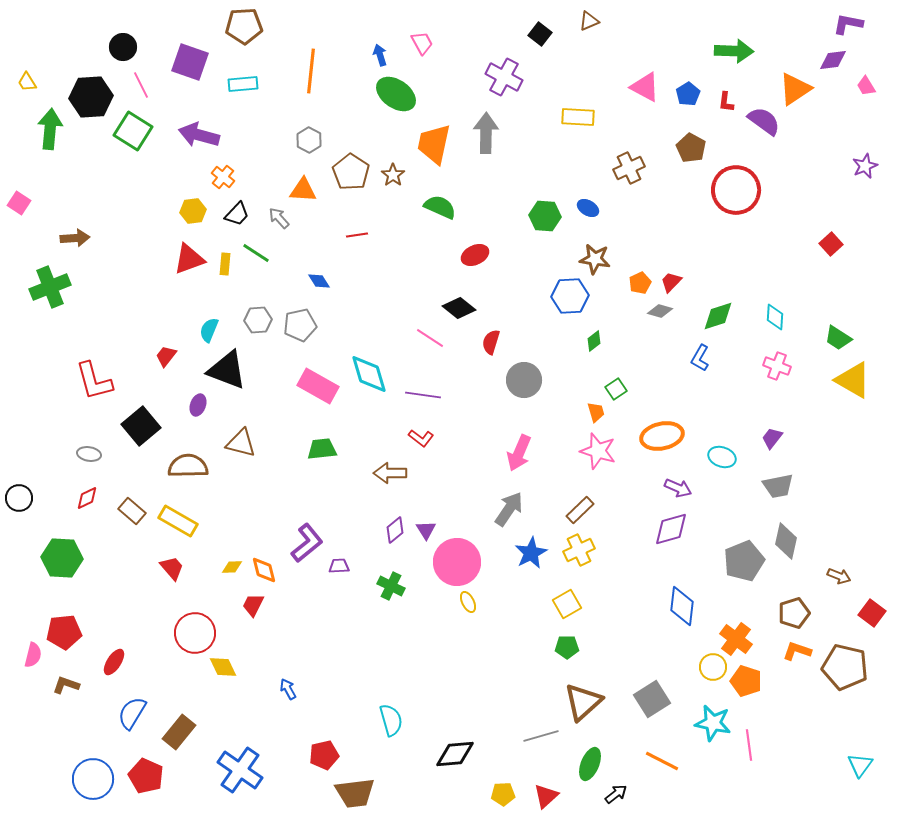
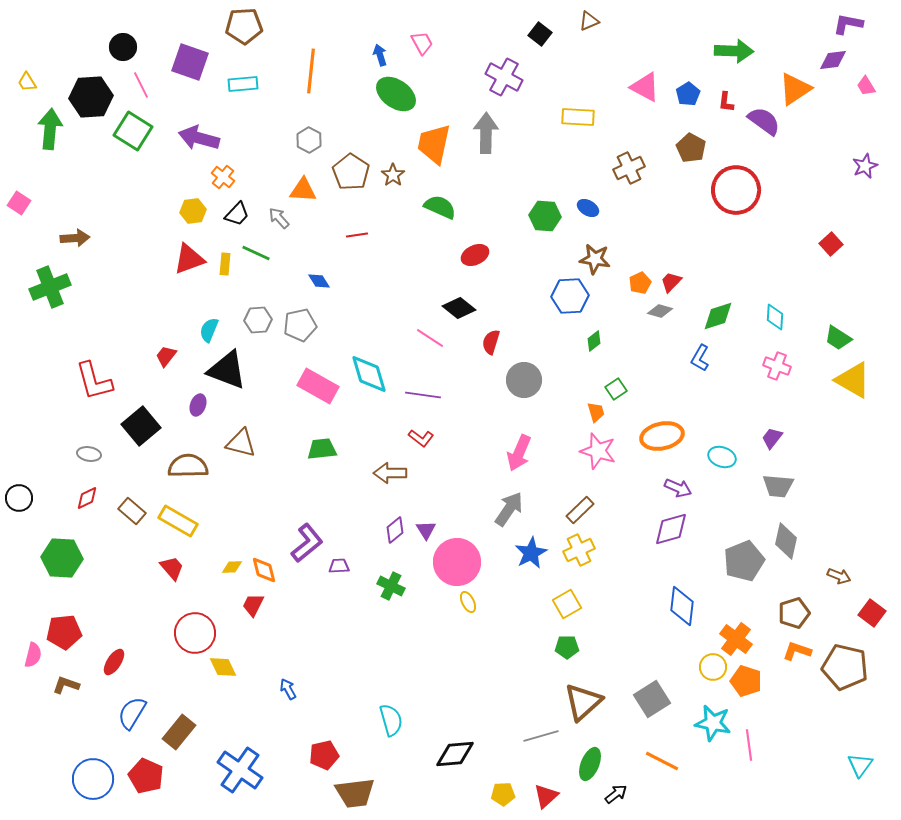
purple arrow at (199, 135): moved 3 px down
green line at (256, 253): rotated 8 degrees counterclockwise
gray trapezoid at (778, 486): rotated 16 degrees clockwise
